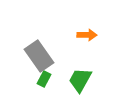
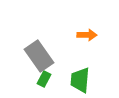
green trapezoid: rotated 24 degrees counterclockwise
